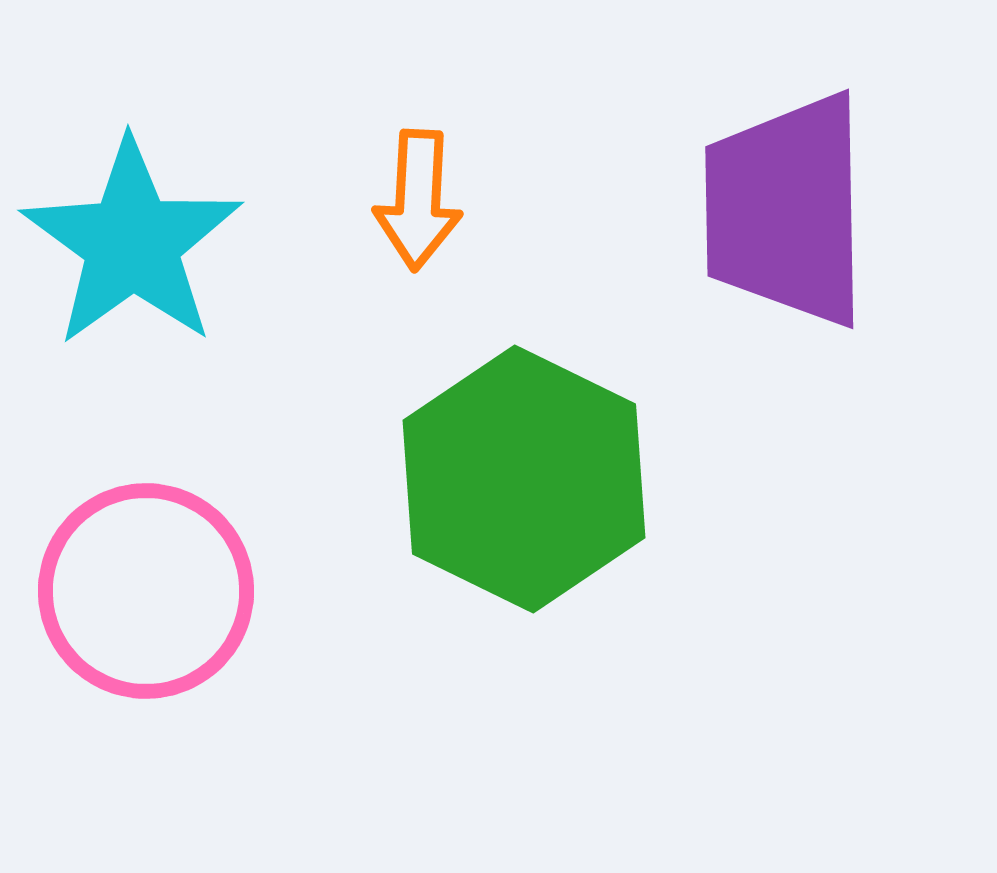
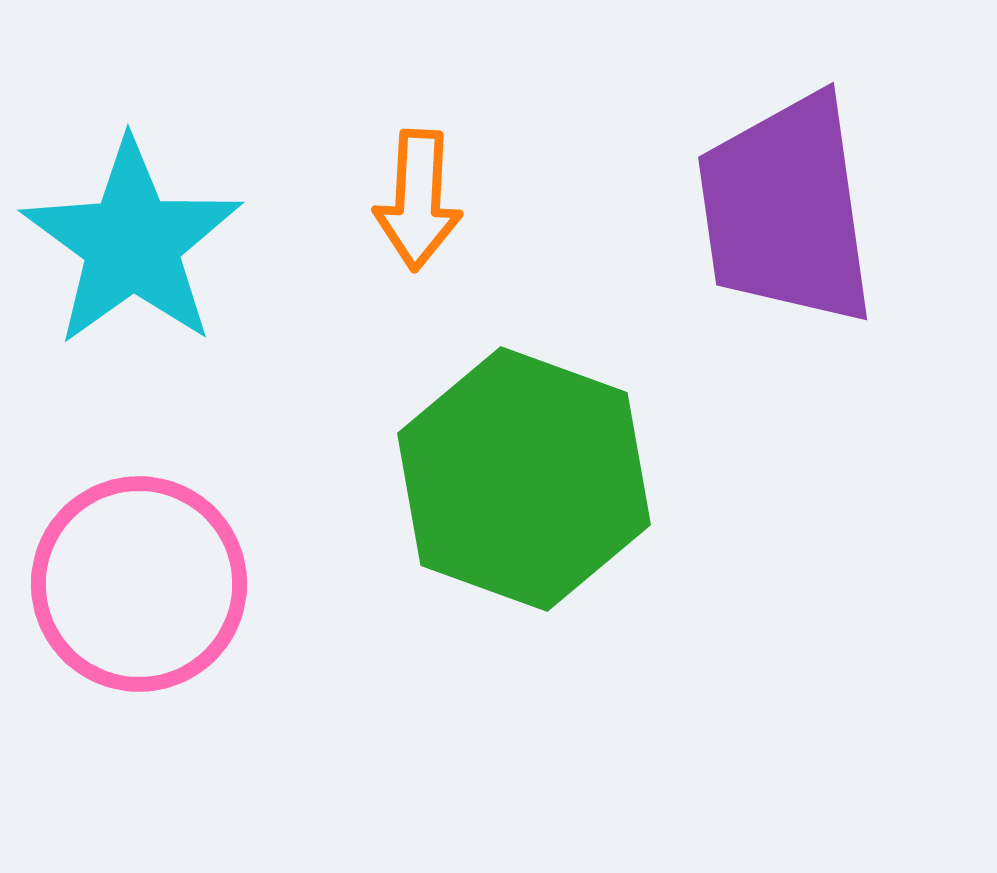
purple trapezoid: rotated 7 degrees counterclockwise
green hexagon: rotated 6 degrees counterclockwise
pink circle: moved 7 px left, 7 px up
